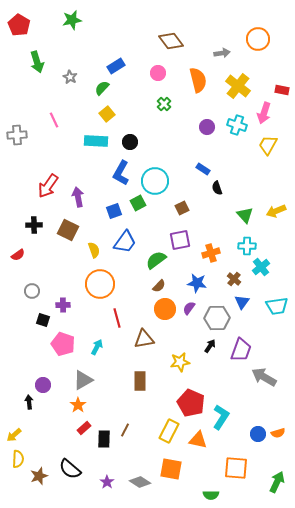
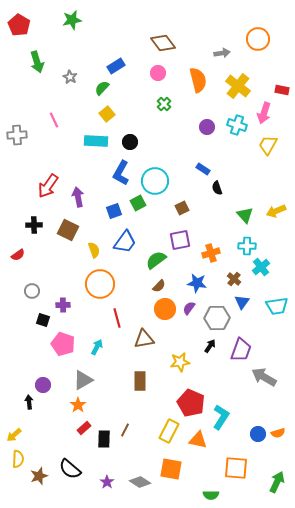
brown diamond at (171, 41): moved 8 px left, 2 px down
